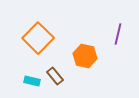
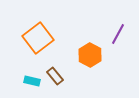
purple line: rotated 15 degrees clockwise
orange square: rotated 8 degrees clockwise
orange hexagon: moved 5 px right, 1 px up; rotated 15 degrees clockwise
